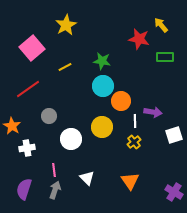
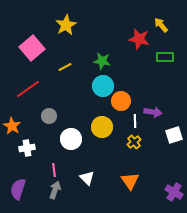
purple semicircle: moved 6 px left
